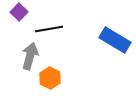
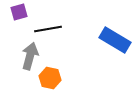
purple square: rotated 30 degrees clockwise
black line: moved 1 px left
orange hexagon: rotated 15 degrees counterclockwise
